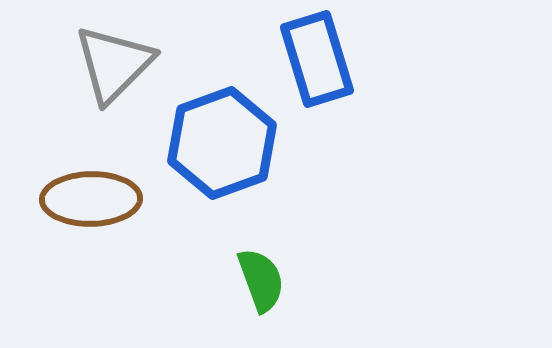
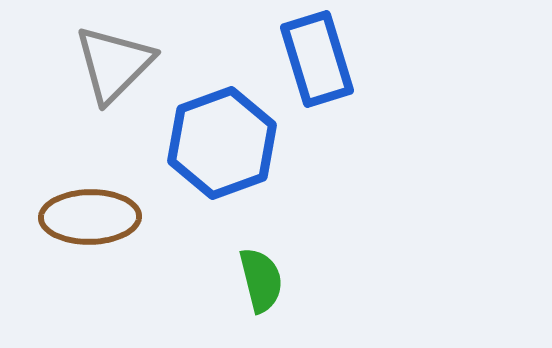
brown ellipse: moved 1 px left, 18 px down
green semicircle: rotated 6 degrees clockwise
